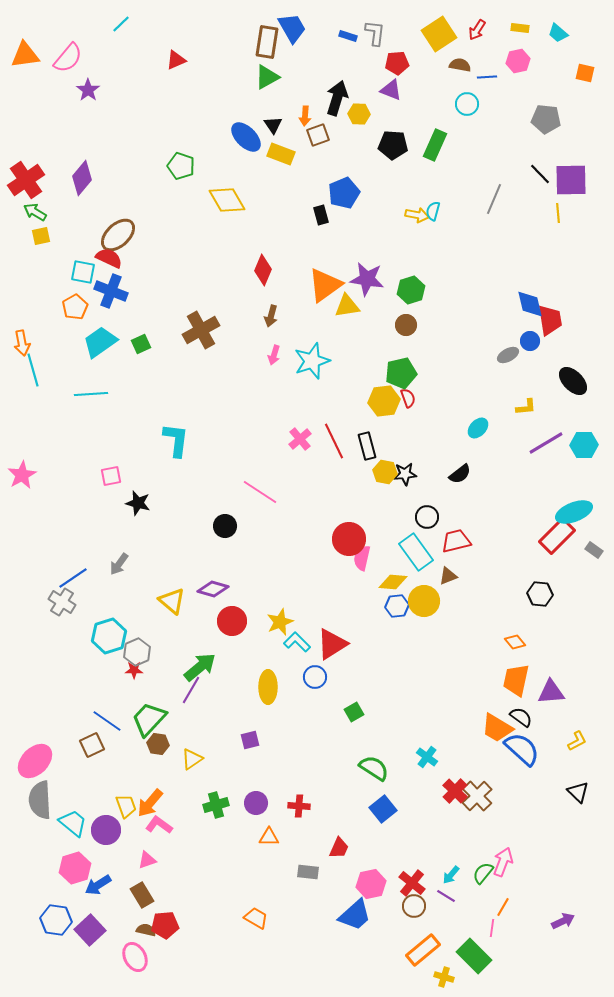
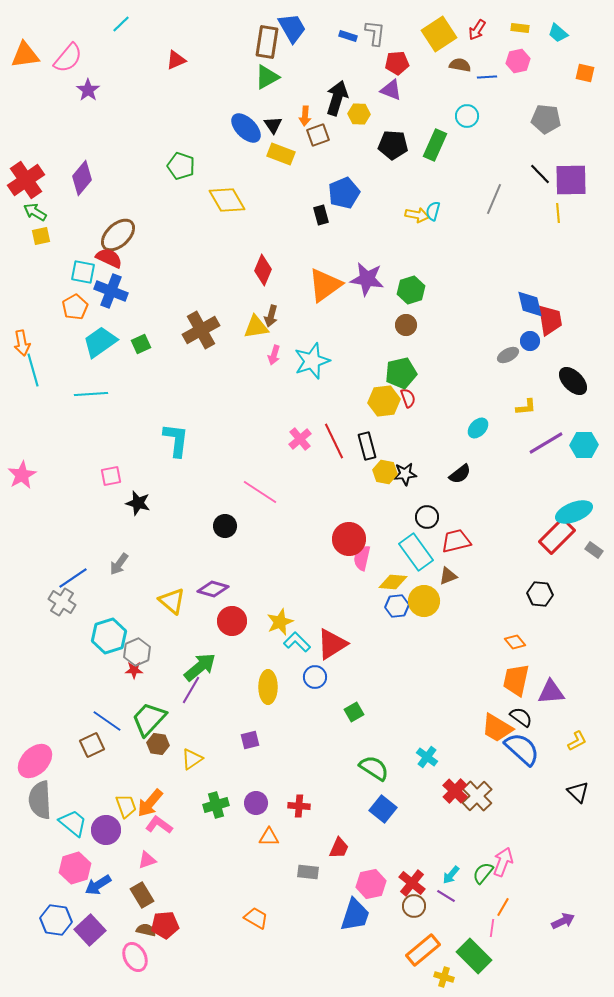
cyan circle at (467, 104): moved 12 px down
blue ellipse at (246, 137): moved 9 px up
yellow triangle at (347, 306): moved 91 px left, 21 px down
blue square at (383, 809): rotated 12 degrees counterclockwise
blue trapezoid at (355, 915): rotated 30 degrees counterclockwise
